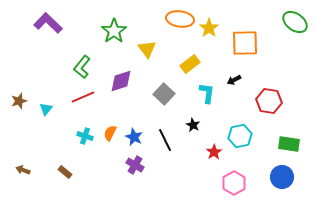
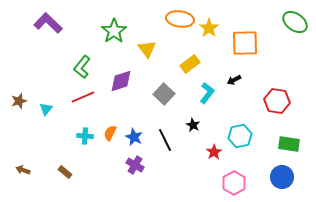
cyan L-shape: rotated 30 degrees clockwise
red hexagon: moved 8 px right
cyan cross: rotated 14 degrees counterclockwise
